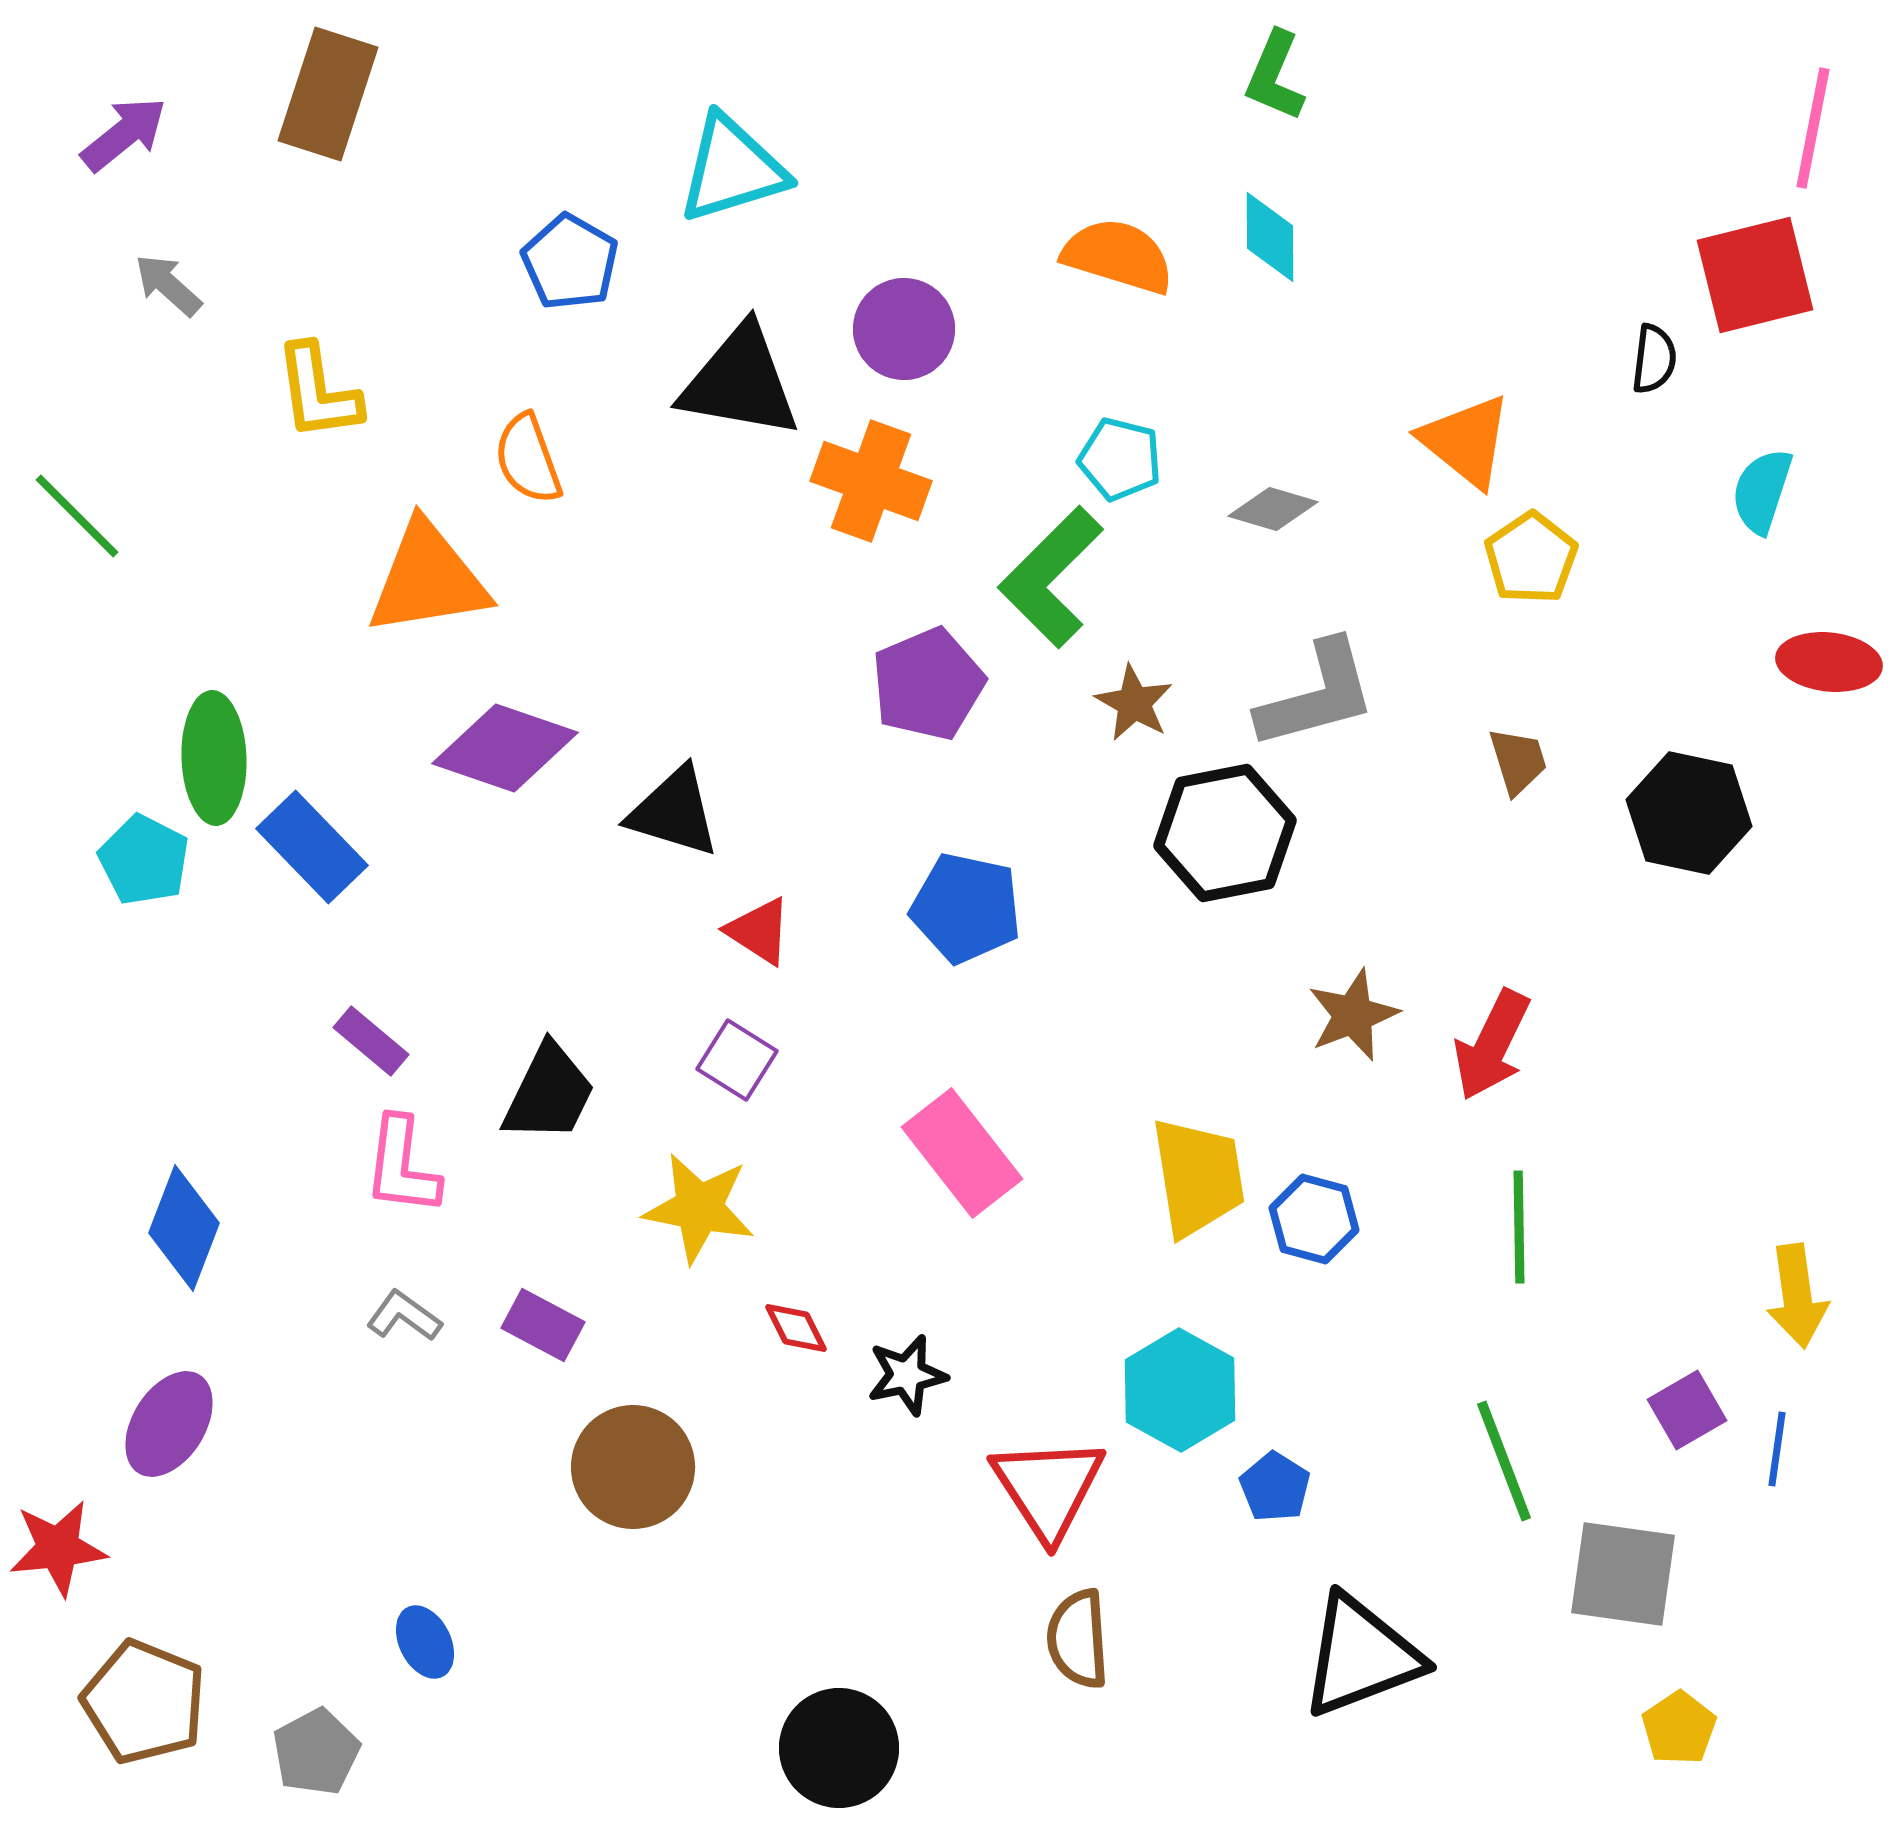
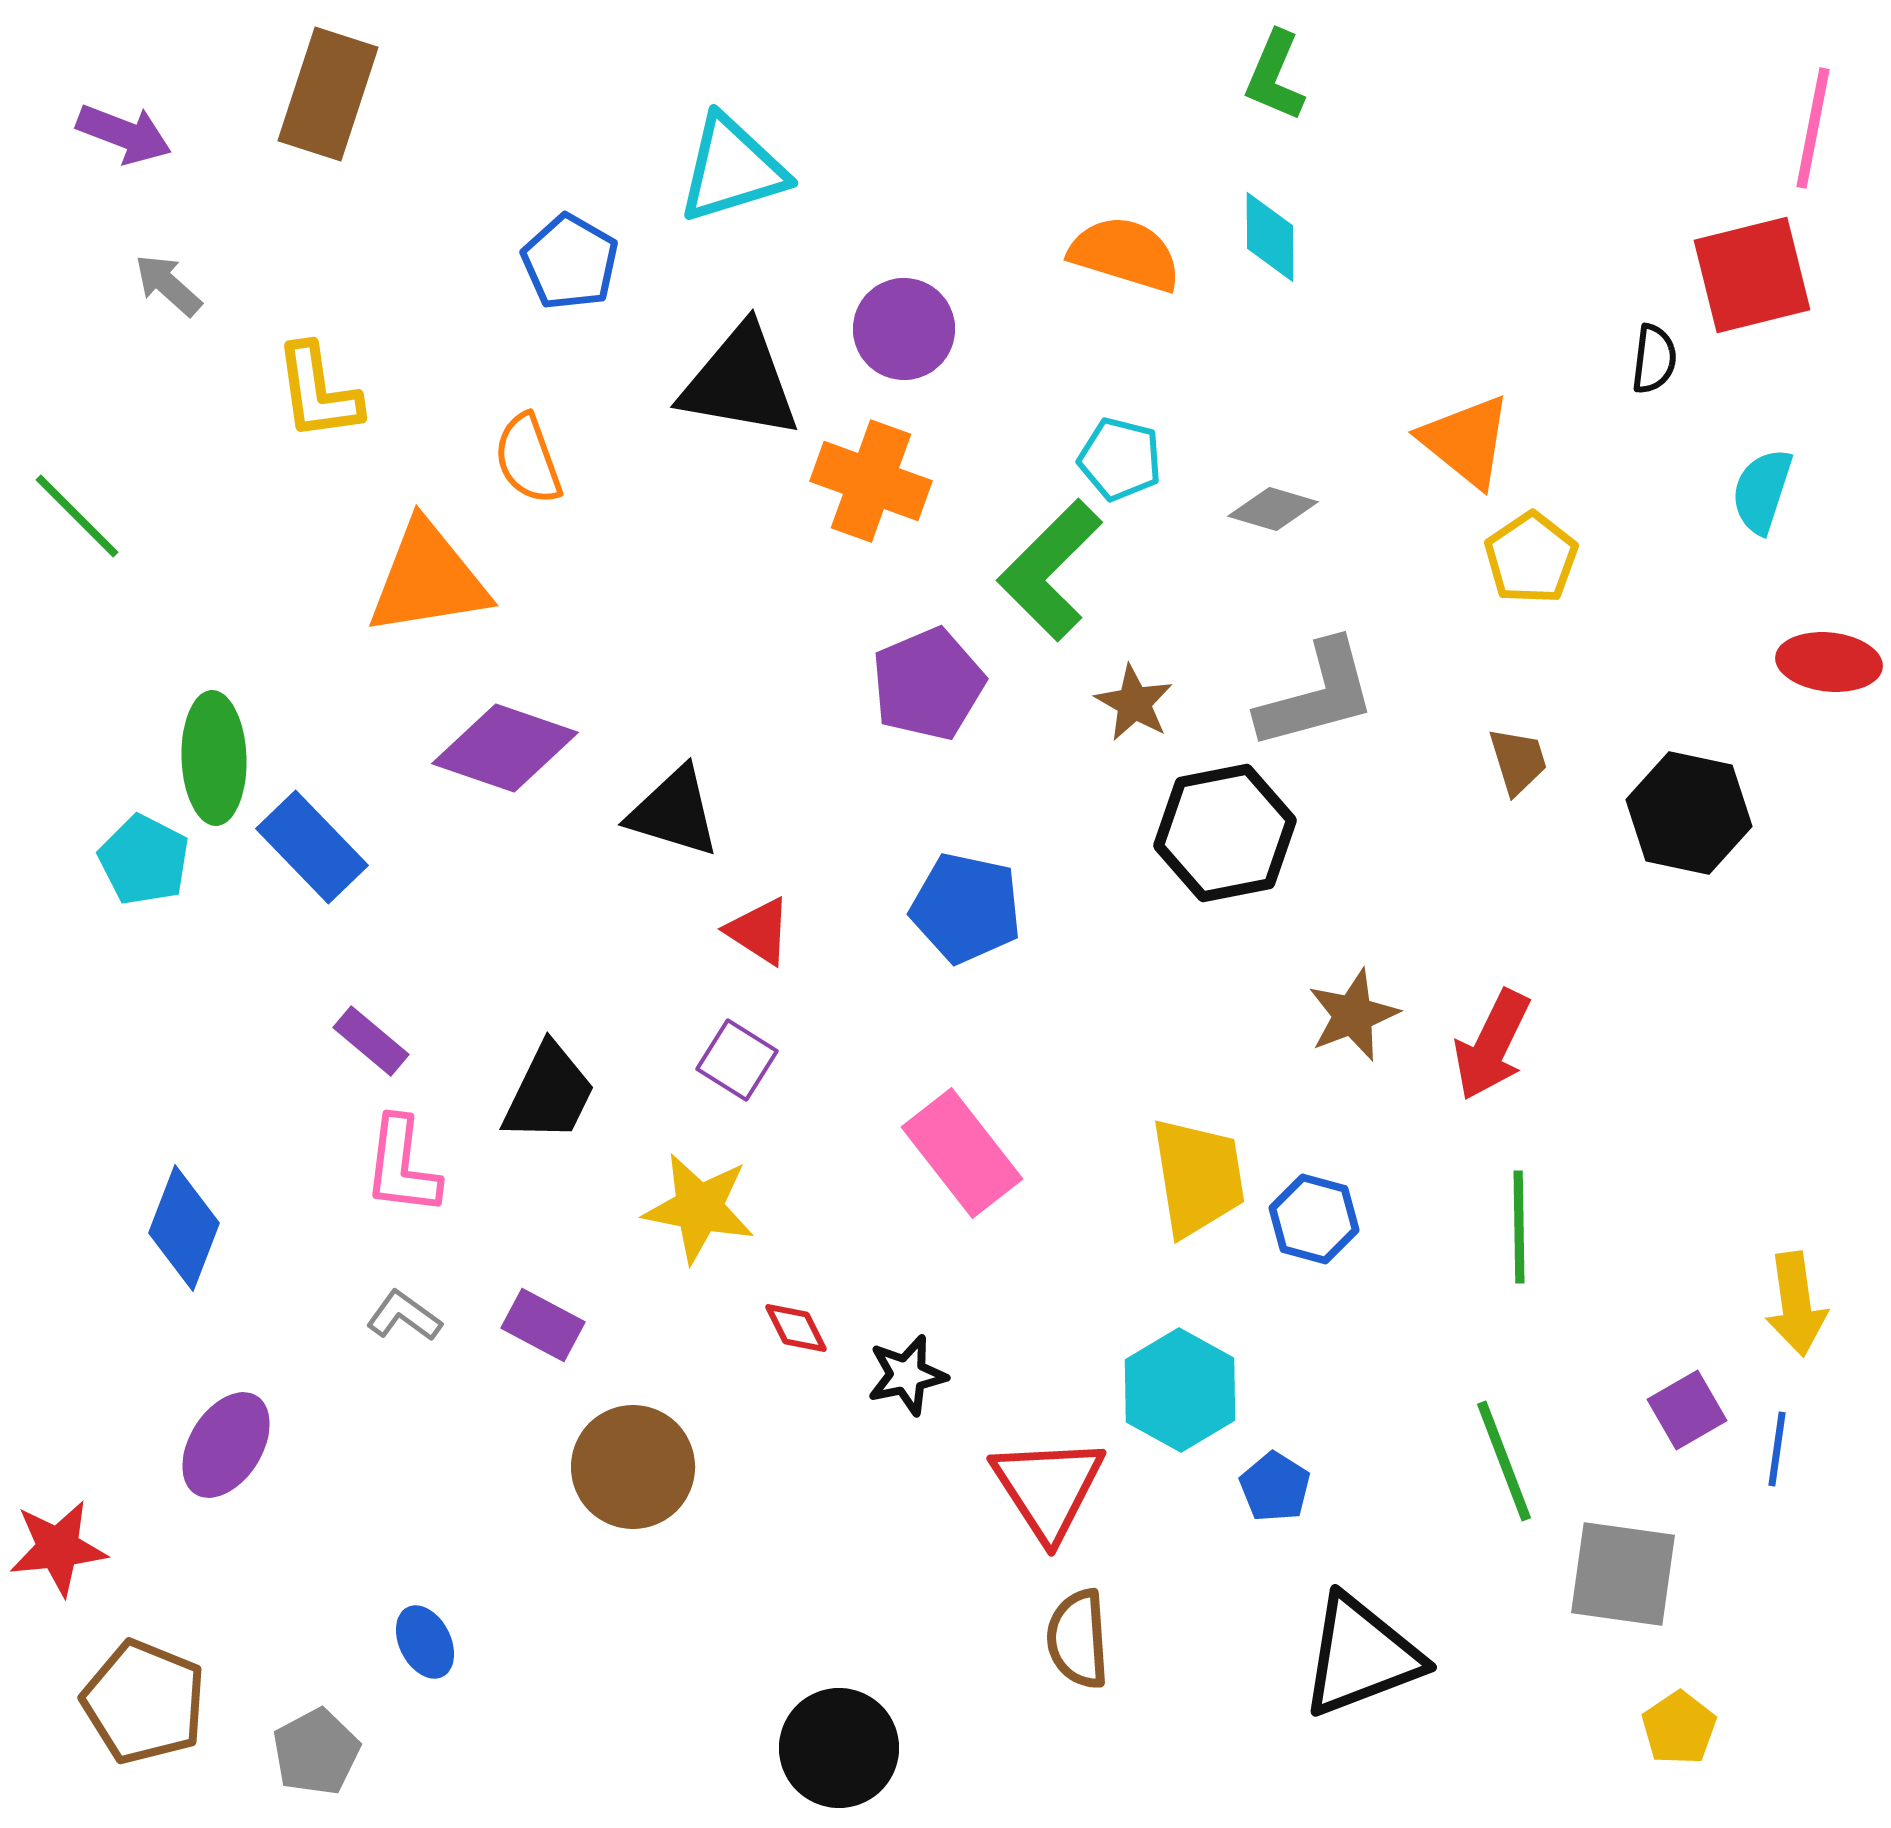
purple arrow at (124, 134): rotated 60 degrees clockwise
orange semicircle at (1118, 256): moved 7 px right, 2 px up
red square at (1755, 275): moved 3 px left
green L-shape at (1051, 577): moved 1 px left, 7 px up
yellow arrow at (1797, 1296): moved 1 px left, 8 px down
purple ellipse at (169, 1424): moved 57 px right, 21 px down
